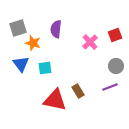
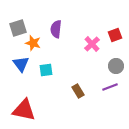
pink cross: moved 2 px right, 2 px down
cyan square: moved 1 px right, 2 px down
red triangle: moved 31 px left, 10 px down
